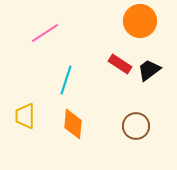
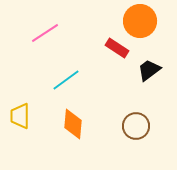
red rectangle: moved 3 px left, 16 px up
cyan line: rotated 36 degrees clockwise
yellow trapezoid: moved 5 px left
